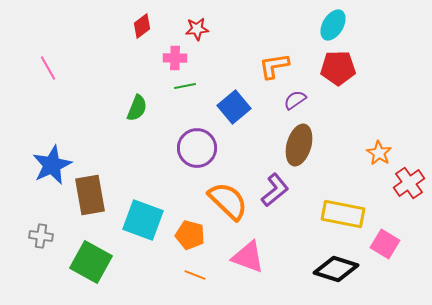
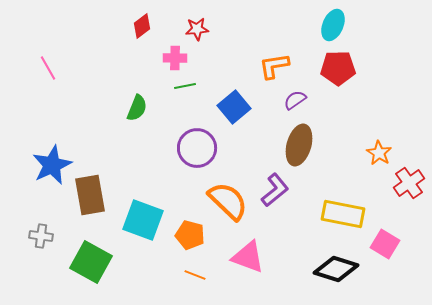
cyan ellipse: rotated 8 degrees counterclockwise
